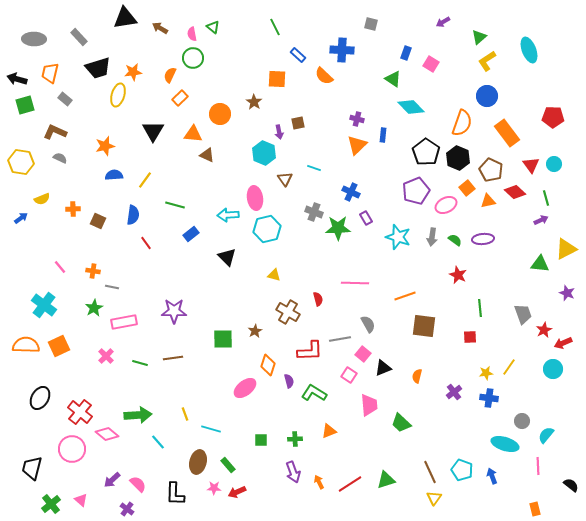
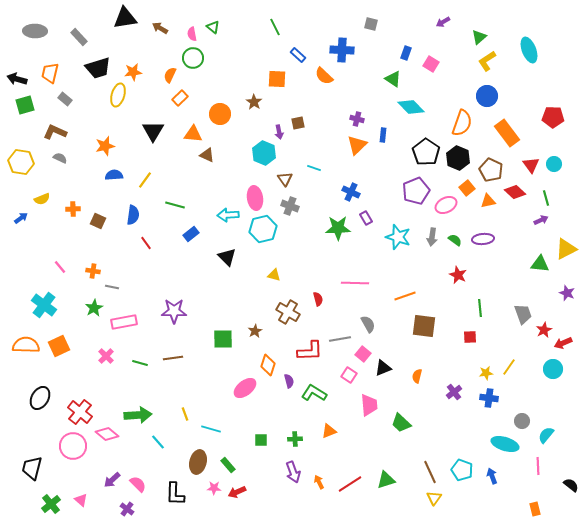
gray ellipse at (34, 39): moved 1 px right, 8 px up
gray cross at (314, 212): moved 24 px left, 6 px up
cyan hexagon at (267, 229): moved 4 px left
pink circle at (72, 449): moved 1 px right, 3 px up
